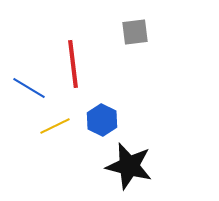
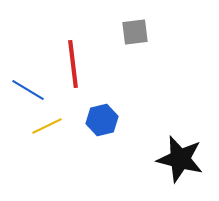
blue line: moved 1 px left, 2 px down
blue hexagon: rotated 20 degrees clockwise
yellow line: moved 8 px left
black star: moved 51 px right, 7 px up
